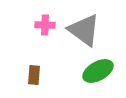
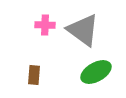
gray triangle: moved 1 px left
green ellipse: moved 2 px left, 1 px down
